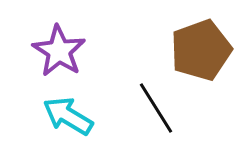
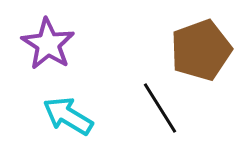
purple star: moved 11 px left, 7 px up
black line: moved 4 px right
